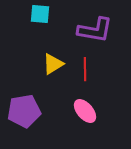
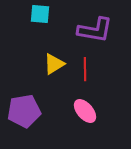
yellow triangle: moved 1 px right
